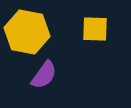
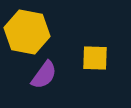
yellow square: moved 29 px down
